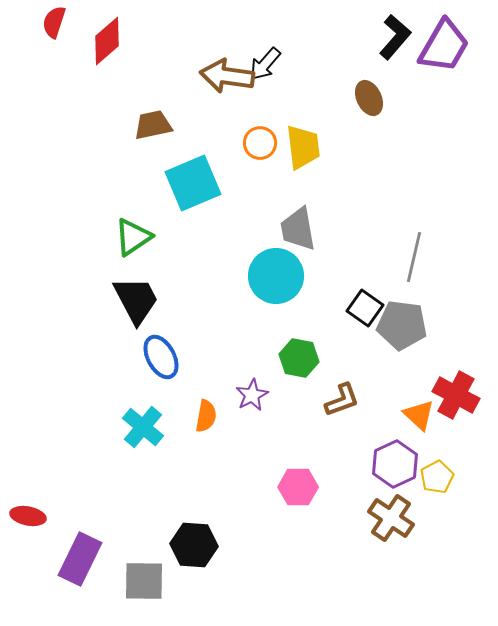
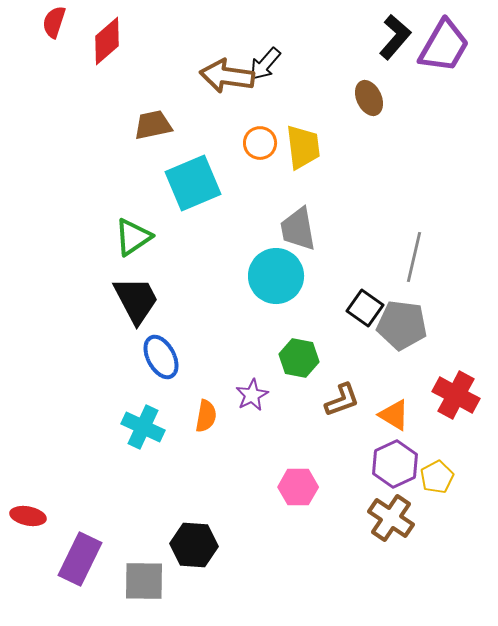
orange triangle: moved 25 px left; rotated 12 degrees counterclockwise
cyan cross: rotated 15 degrees counterclockwise
